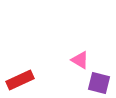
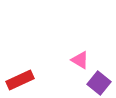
purple square: rotated 25 degrees clockwise
